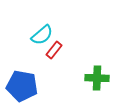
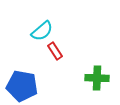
cyan semicircle: moved 4 px up
red rectangle: moved 1 px right, 1 px down; rotated 72 degrees counterclockwise
